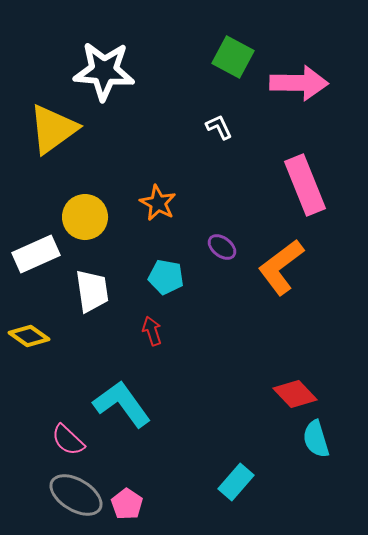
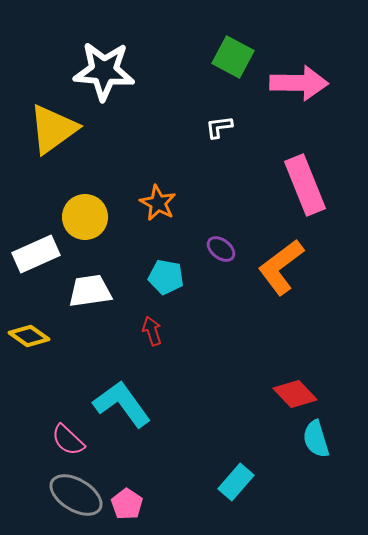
white L-shape: rotated 72 degrees counterclockwise
purple ellipse: moved 1 px left, 2 px down
white trapezoid: moved 2 px left; rotated 90 degrees counterclockwise
